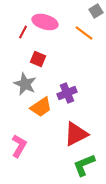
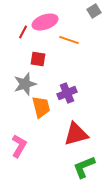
gray square: moved 2 px left
pink ellipse: rotated 35 degrees counterclockwise
orange line: moved 15 px left, 7 px down; rotated 18 degrees counterclockwise
red square: rotated 14 degrees counterclockwise
gray star: rotated 30 degrees clockwise
orange trapezoid: rotated 70 degrees counterclockwise
red triangle: rotated 12 degrees clockwise
green L-shape: moved 2 px down
